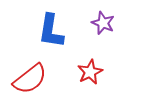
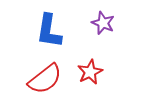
blue L-shape: moved 2 px left
red semicircle: moved 15 px right
